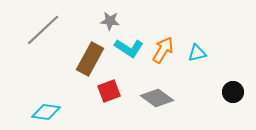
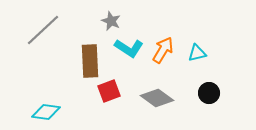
gray star: moved 1 px right; rotated 18 degrees clockwise
brown rectangle: moved 2 px down; rotated 32 degrees counterclockwise
black circle: moved 24 px left, 1 px down
